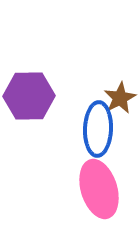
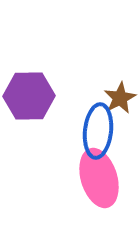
blue ellipse: moved 2 px down; rotated 4 degrees clockwise
pink ellipse: moved 11 px up
